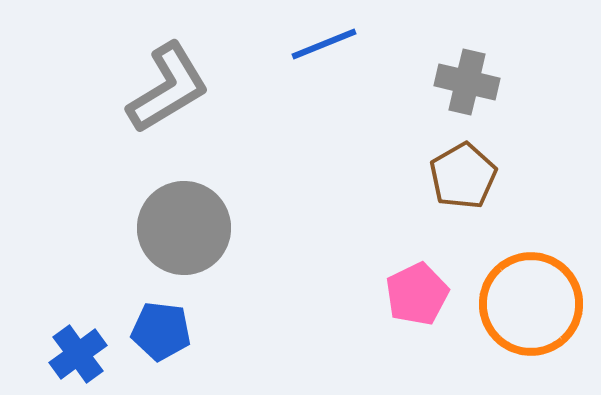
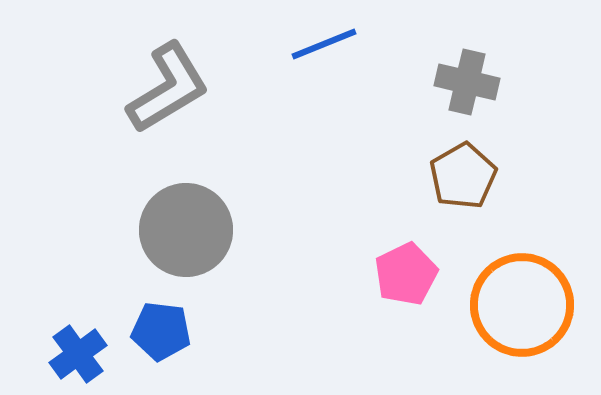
gray circle: moved 2 px right, 2 px down
pink pentagon: moved 11 px left, 20 px up
orange circle: moved 9 px left, 1 px down
